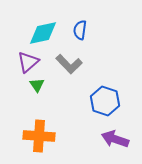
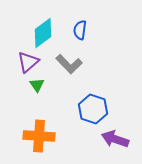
cyan diamond: rotated 24 degrees counterclockwise
blue hexagon: moved 12 px left, 8 px down
